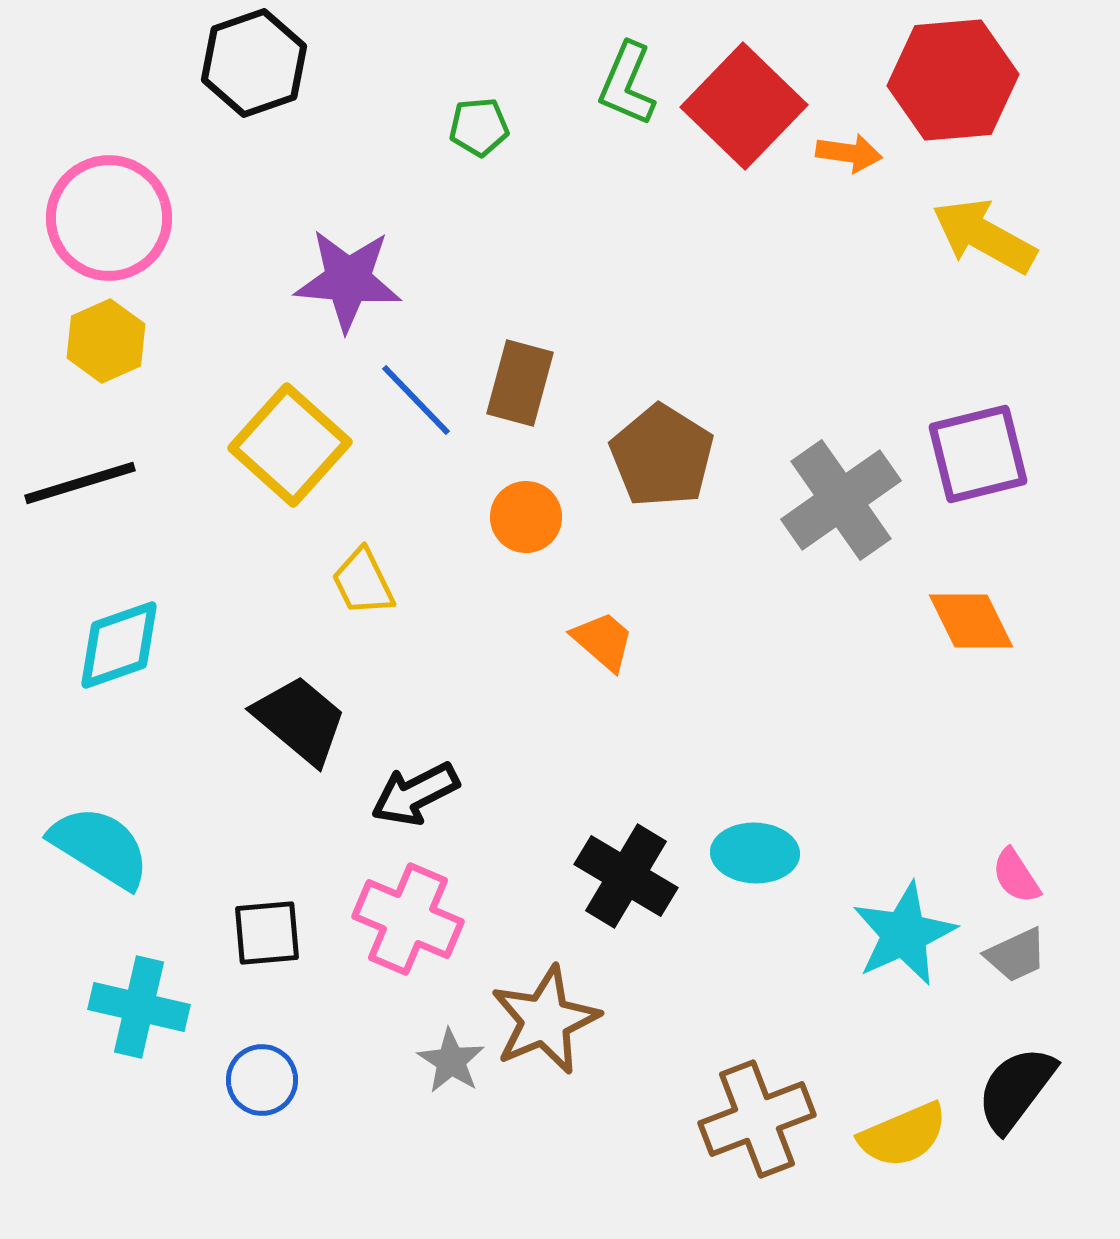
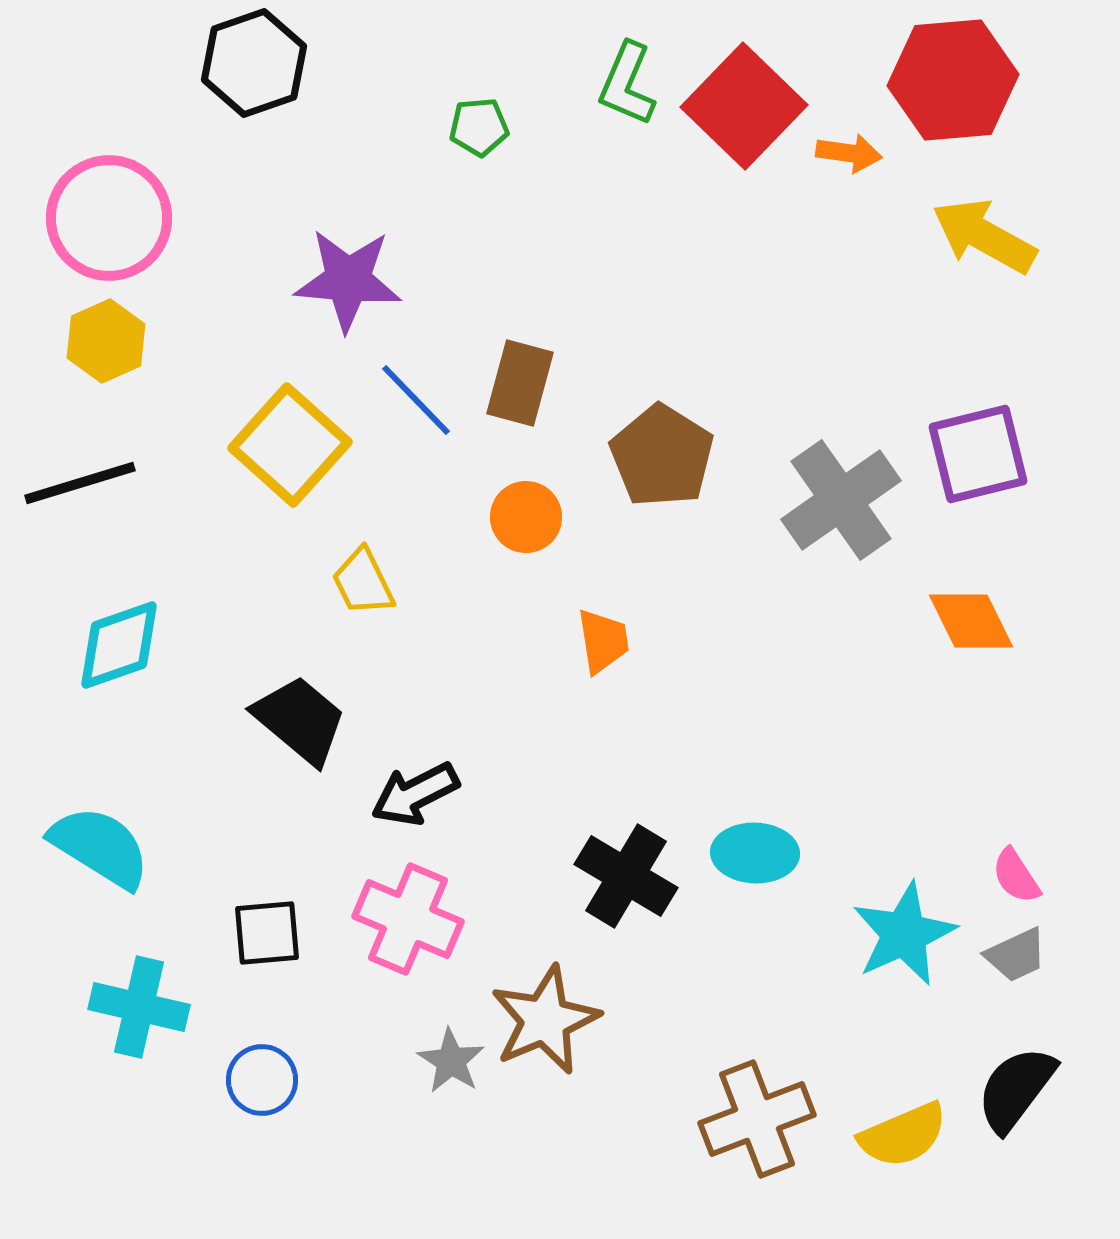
orange trapezoid: rotated 40 degrees clockwise
